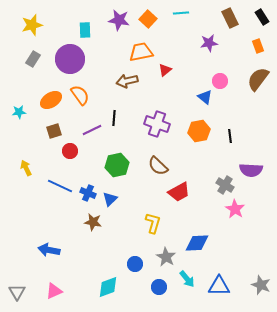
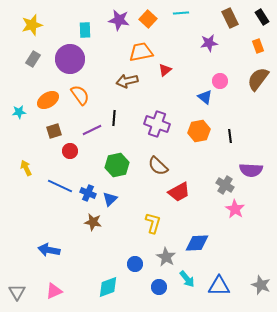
orange ellipse at (51, 100): moved 3 px left
